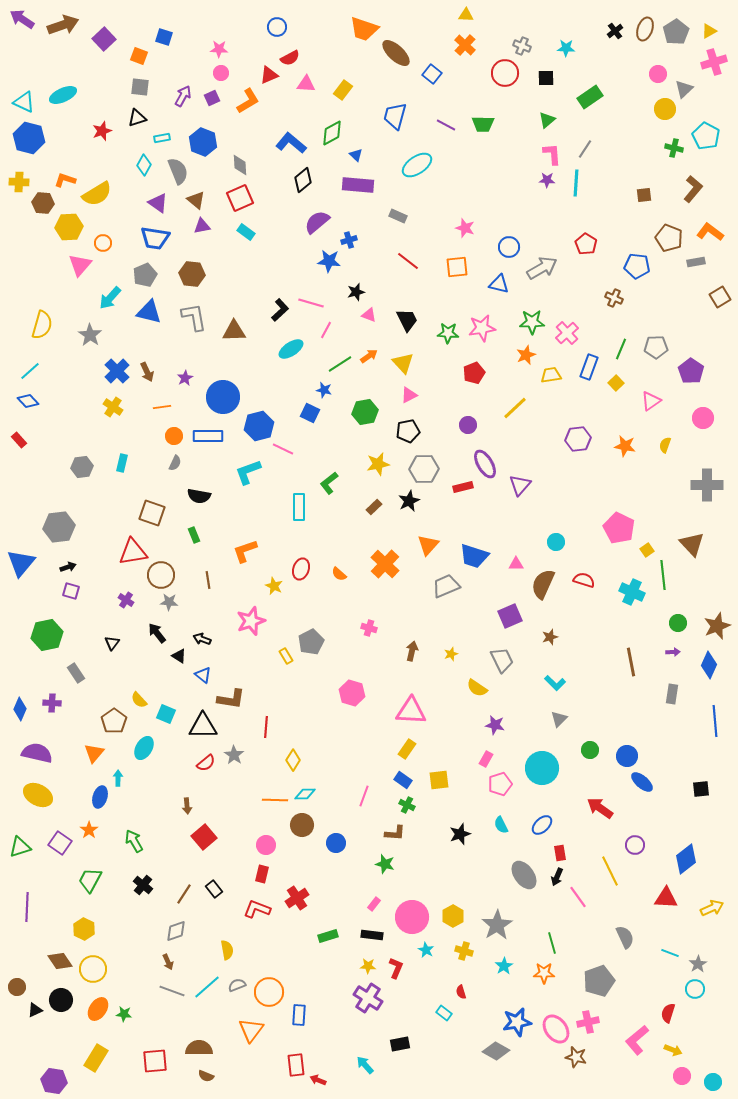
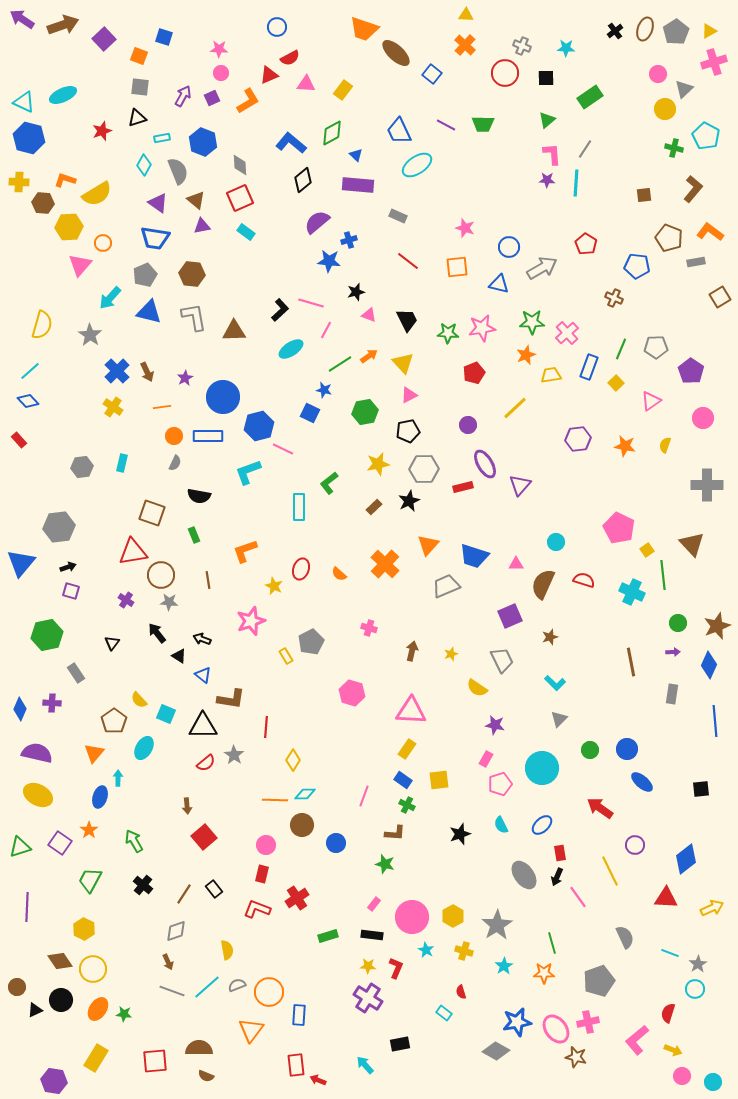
blue trapezoid at (395, 116): moved 4 px right, 15 px down; rotated 40 degrees counterclockwise
blue circle at (627, 756): moved 7 px up
